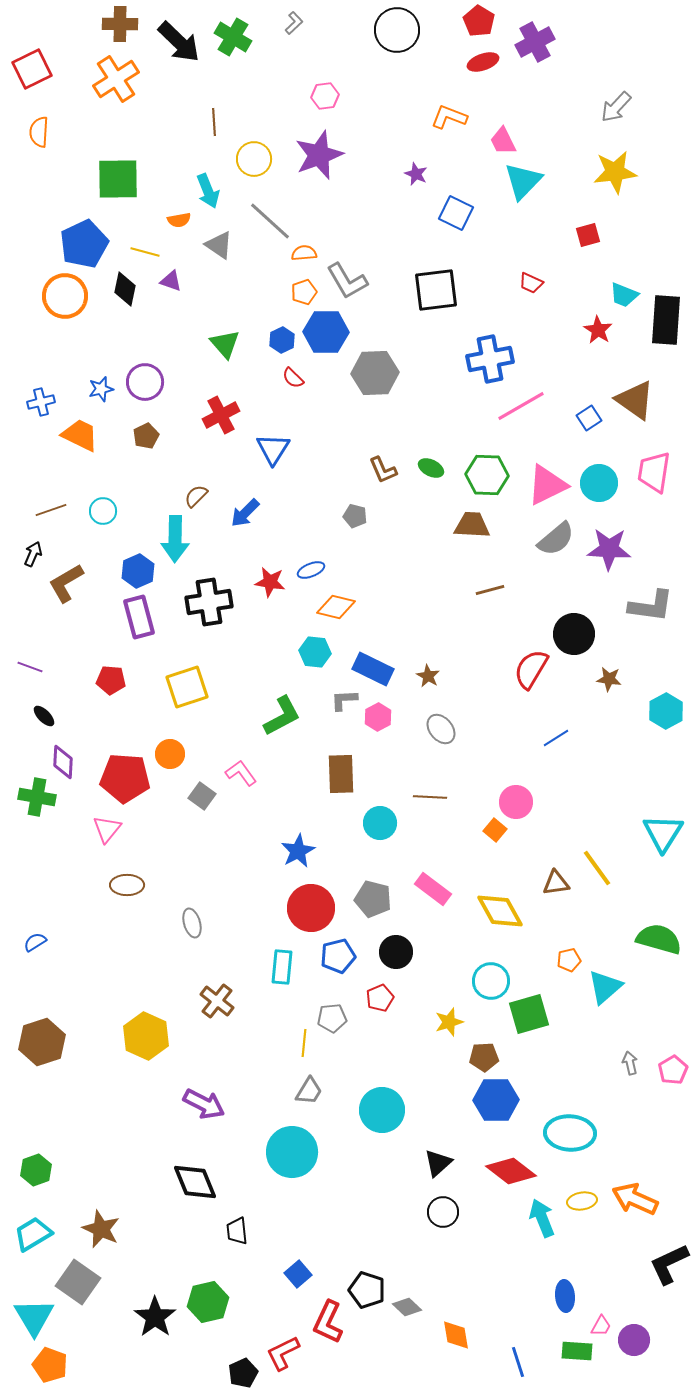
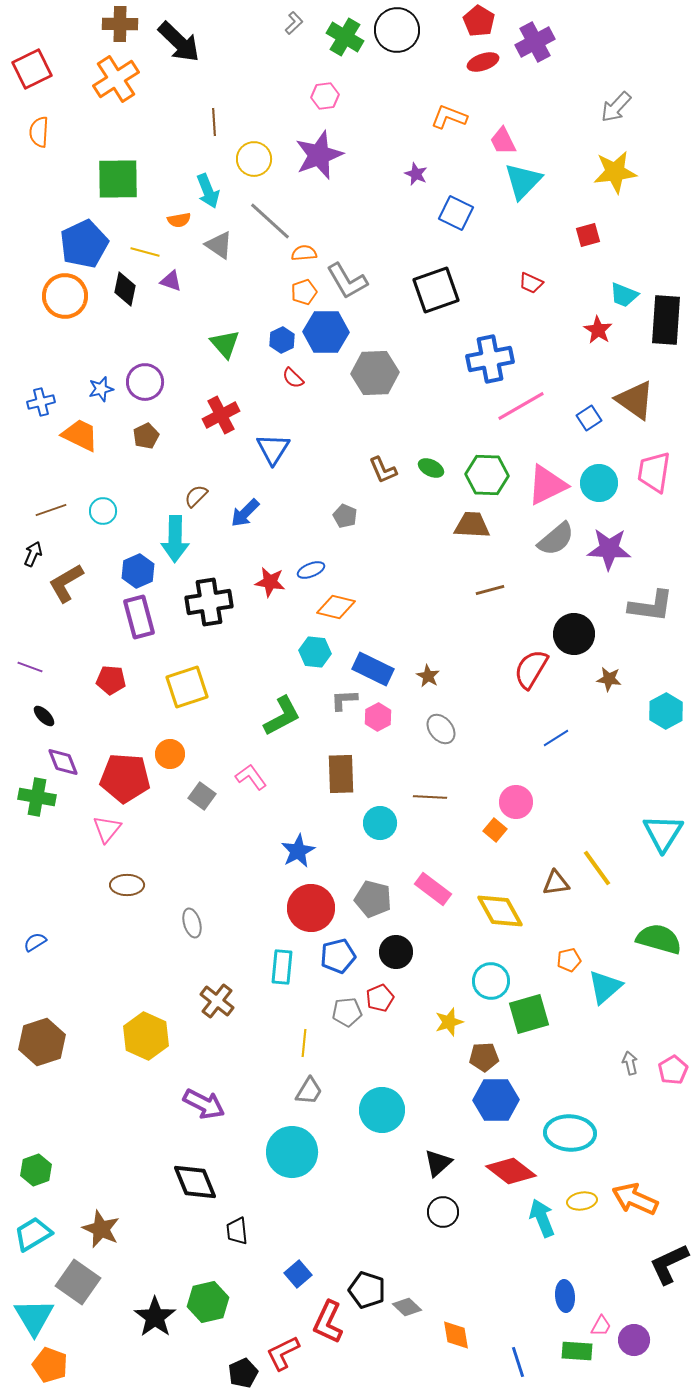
green cross at (233, 37): moved 112 px right
black square at (436, 290): rotated 12 degrees counterclockwise
gray pentagon at (355, 516): moved 10 px left; rotated 10 degrees clockwise
purple diamond at (63, 762): rotated 24 degrees counterclockwise
pink L-shape at (241, 773): moved 10 px right, 4 px down
gray pentagon at (332, 1018): moved 15 px right, 6 px up
